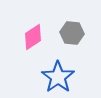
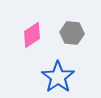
pink diamond: moved 1 px left, 2 px up
